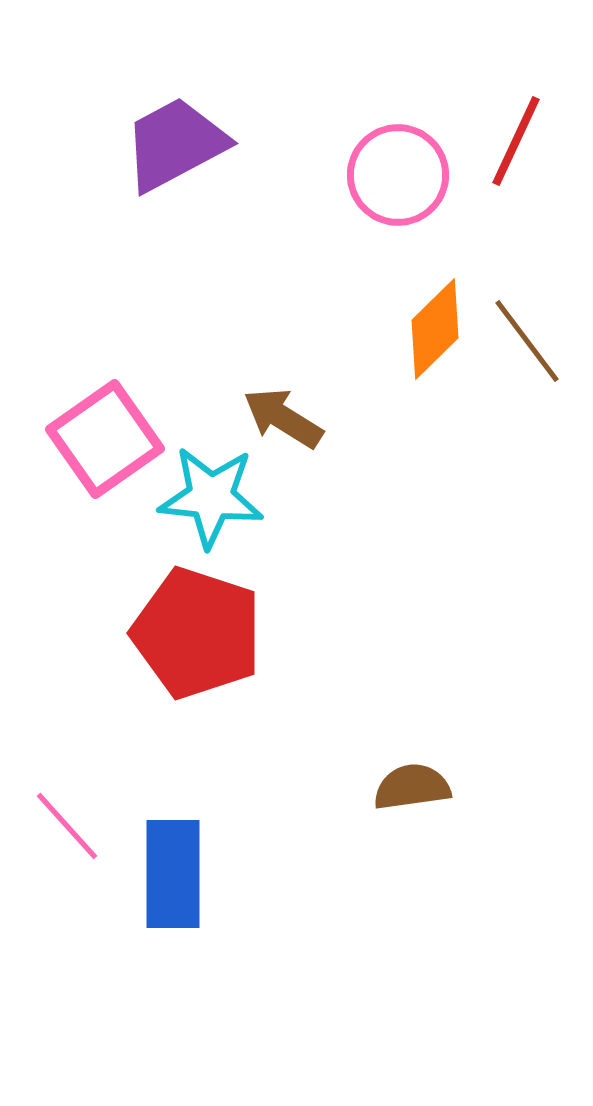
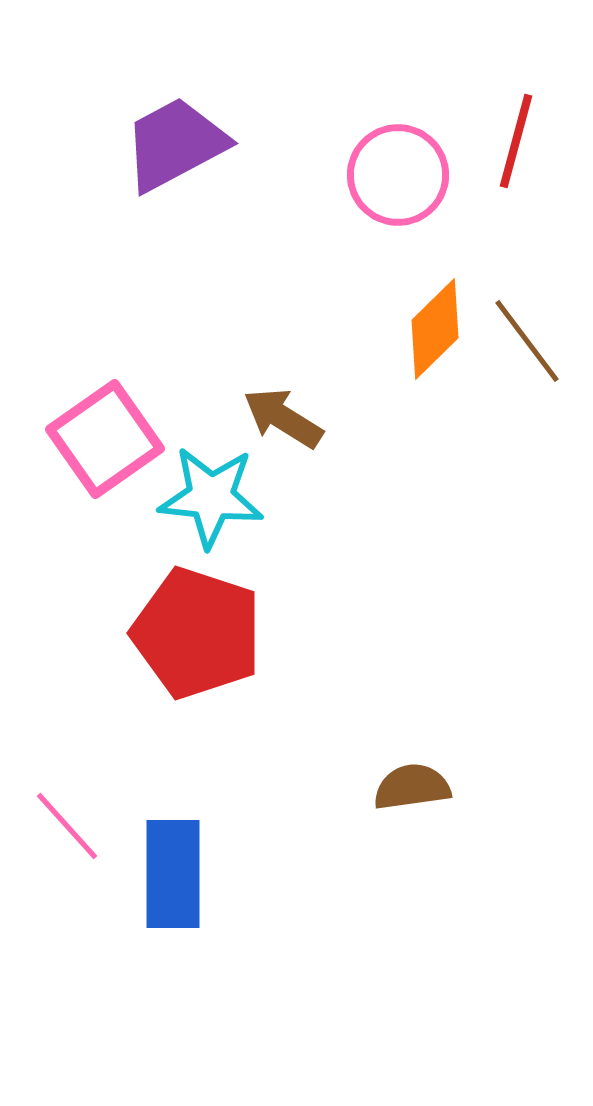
red line: rotated 10 degrees counterclockwise
